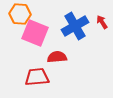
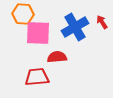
orange hexagon: moved 3 px right
blue cross: moved 1 px down
pink square: moved 3 px right; rotated 20 degrees counterclockwise
